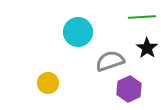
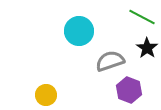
green line: rotated 32 degrees clockwise
cyan circle: moved 1 px right, 1 px up
yellow circle: moved 2 px left, 12 px down
purple hexagon: moved 1 px down; rotated 15 degrees counterclockwise
